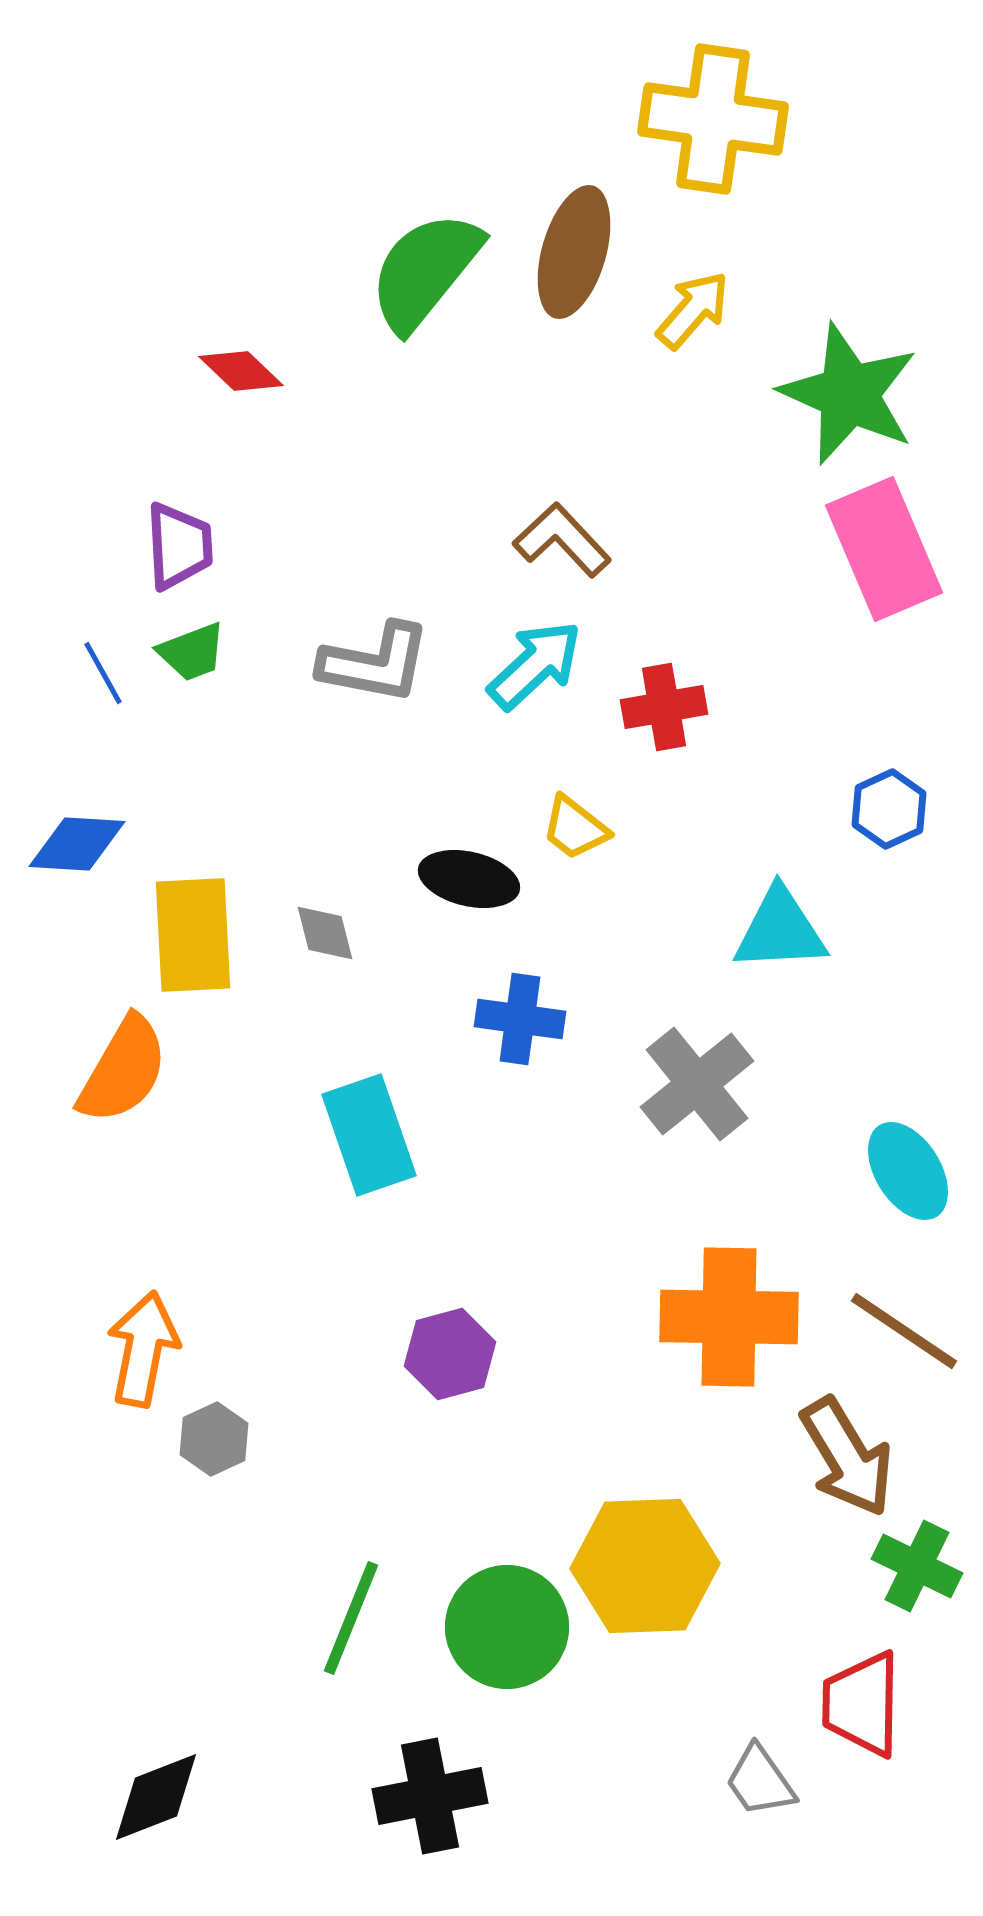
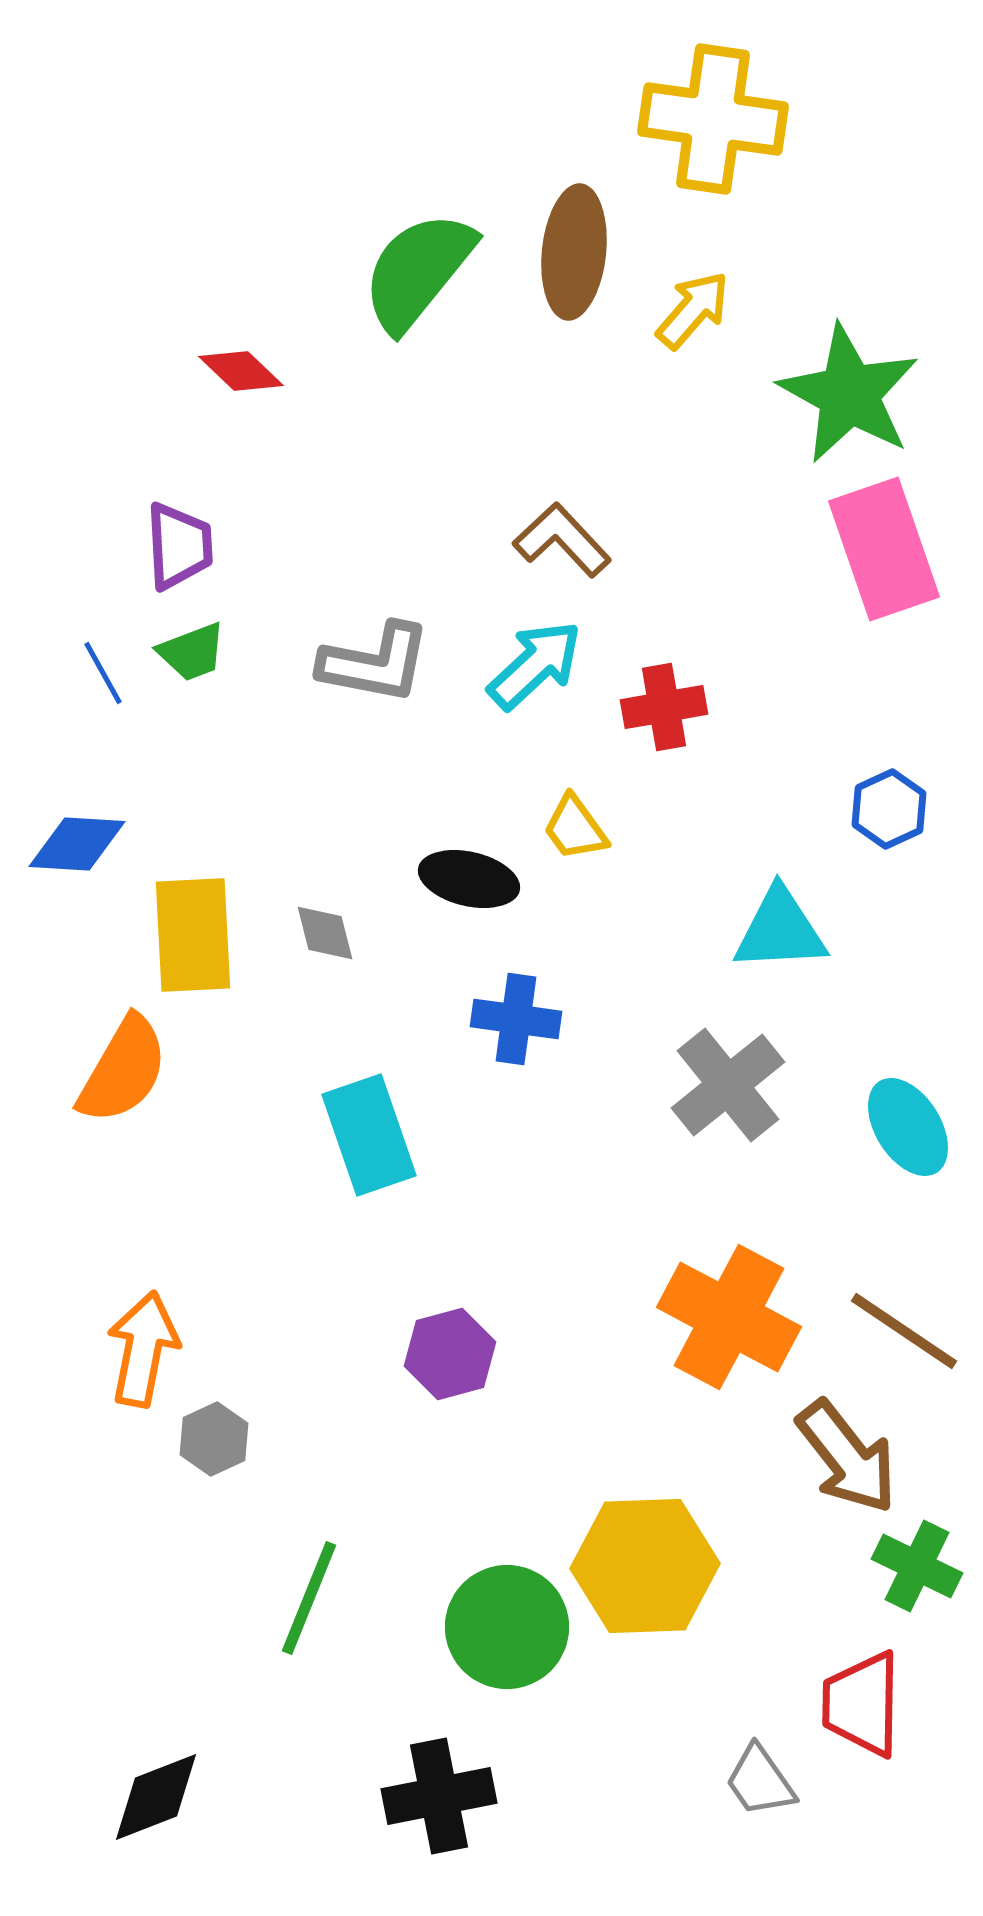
brown ellipse: rotated 10 degrees counterclockwise
green semicircle: moved 7 px left
green star: rotated 5 degrees clockwise
pink rectangle: rotated 4 degrees clockwise
yellow trapezoid: rotated 16 degrees clockwise
blue cross: moved 4 px left
gray cross: moved 31 px right, 1 px down
cyan ellipse: moved 44 px up
orange cross: rotated 27 degrees clockwise
brown arrow: rotated 7 degrees counterclockwise
green line: moved 42 px left, 20 px up
black cross: moved 9 px right
